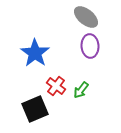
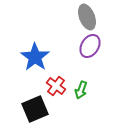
gray ellipse: moved 1 px right; rotated 30 degrees clockwise
purple ellipse: rotated 35 degrees clockwise
blue star: moved 4 px down
green arrow: rotated 18 degrees counterclockwise
